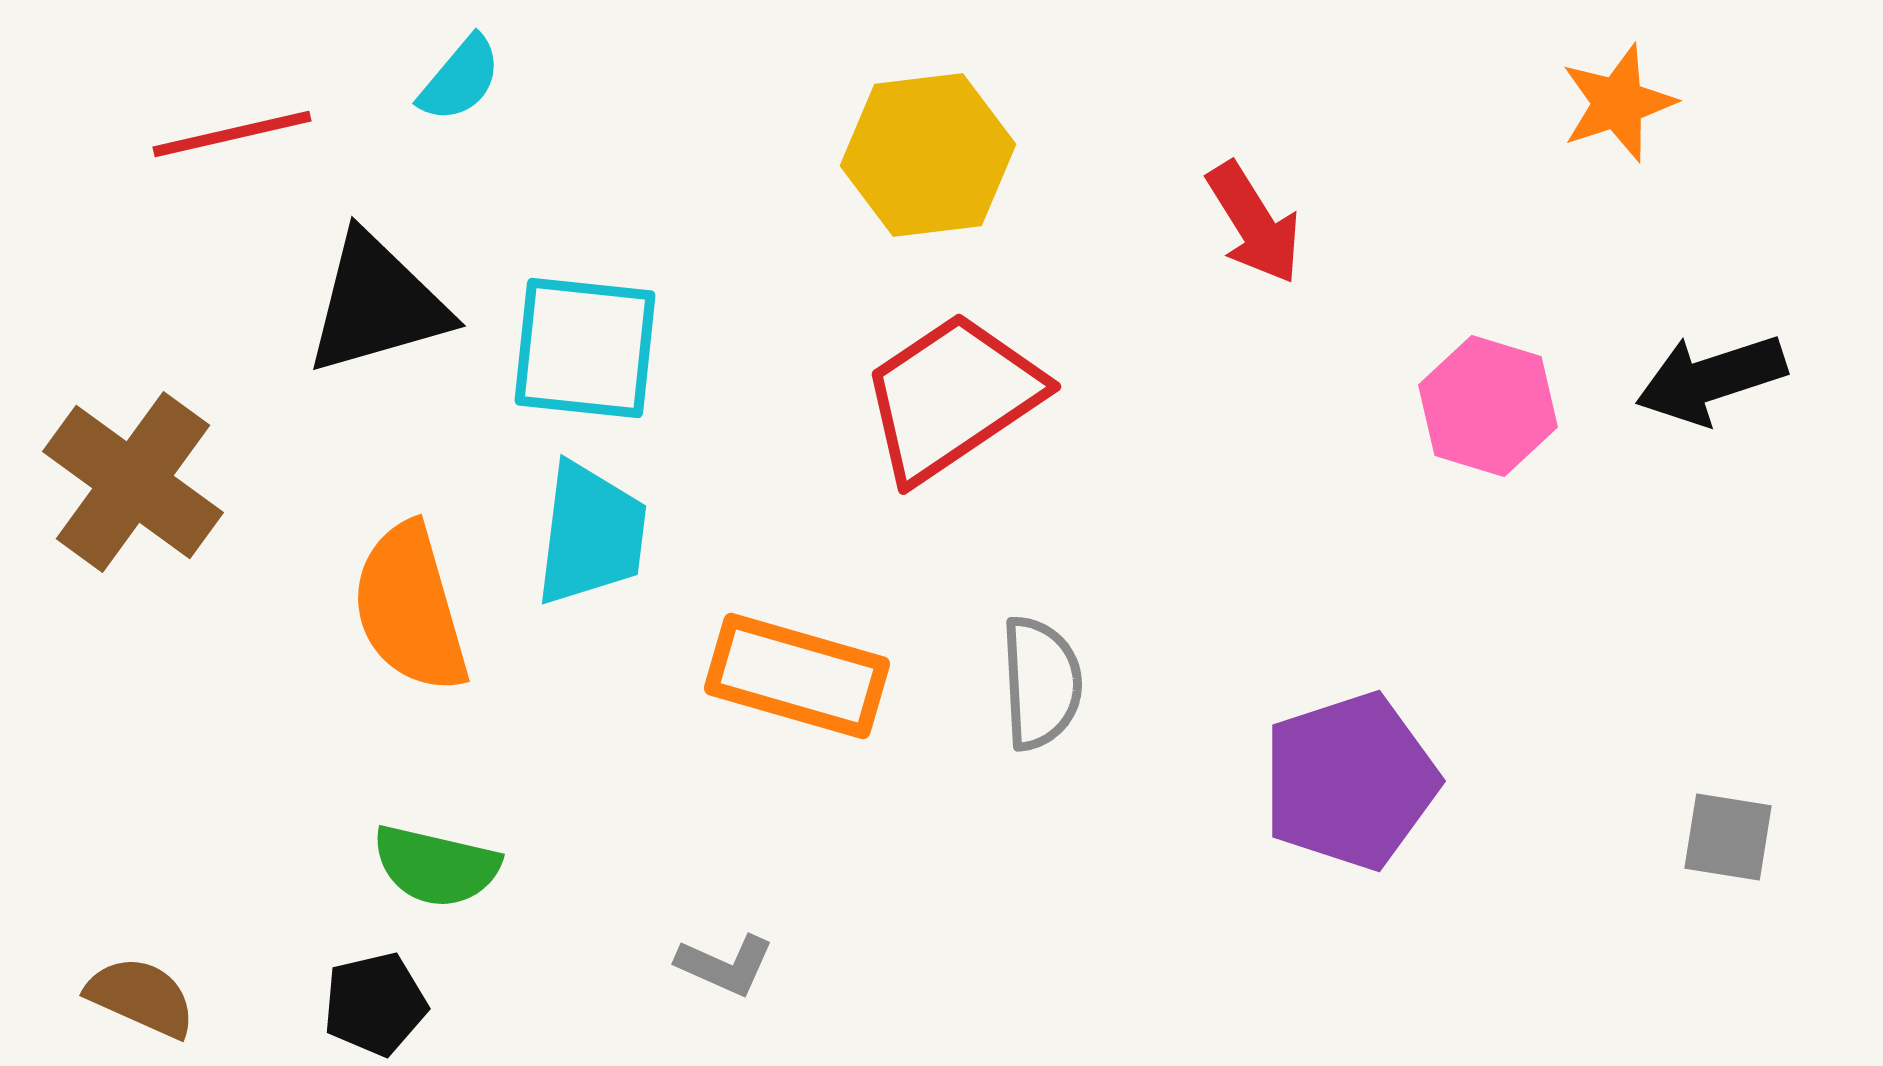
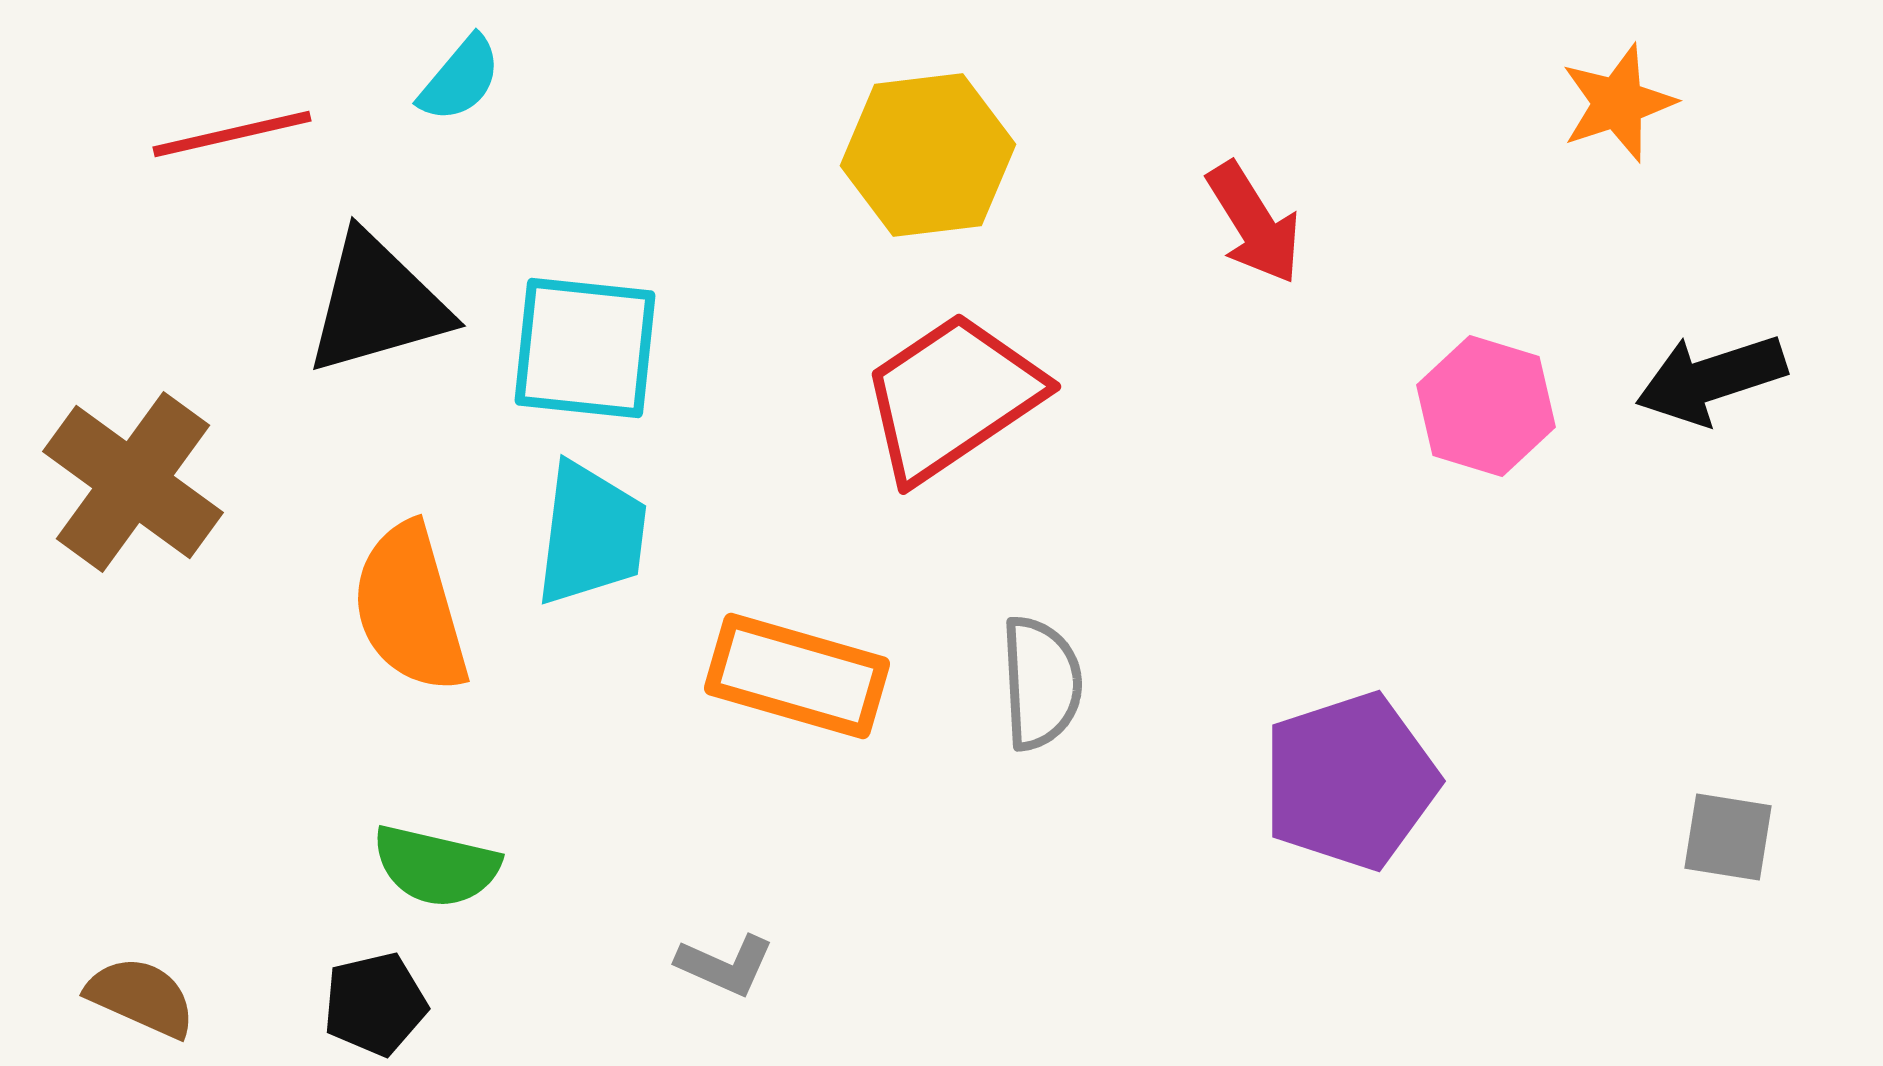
pink hexagon: moved 2 px left
